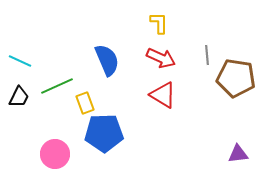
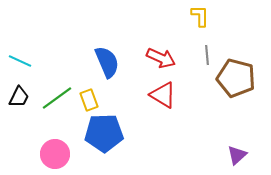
yellow L-shape: moved 41 px right, 7 px up
blue semicircle: moved 2 px down
brown pentagon: rotated 6 degrees clockwise
green line: moved 12 px down; rotated 12 degrees counterclockwise
yellow rectangle: moved 4 px right, 3 px up
purple triangle: moved 1 px left, 1 px down; rotated 35 degrees counterclockwise
